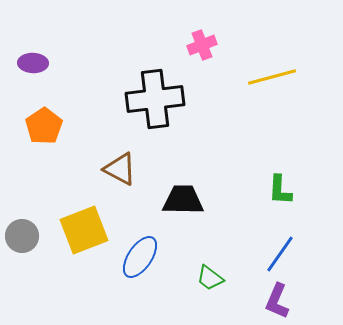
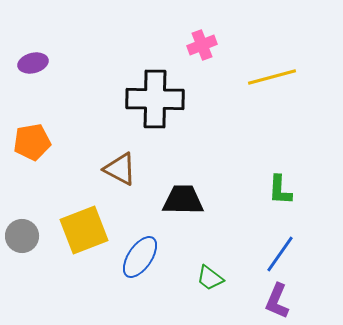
purple ellipse: rotated 16 degrees counterclockwise
black cross: rotated 8 degrees clockwise
orange pentagon: moved 12 px left, 16 px down; rotated 24 degrees clockwise
